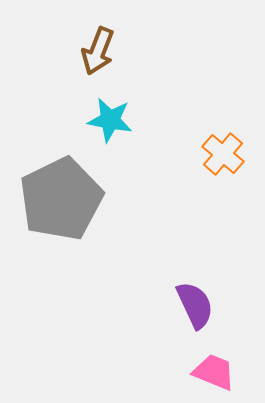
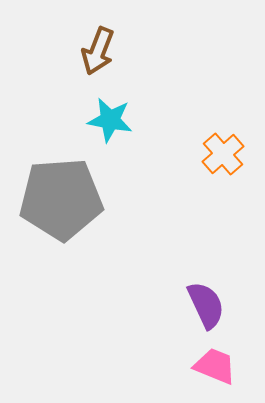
orange cross: rotated 9 degrees clockwise
gray pentagon: rotated 22 degrees clockwise
purple semicircle: moved 11 px right
pink trapezoid: moved 1 px right, 6 px up
